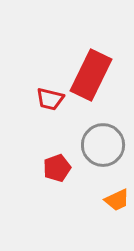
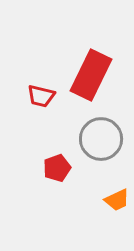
red trapezoid: moved 9 px left, 3 px up
gray circle: moved 2 px left, 6 px up
